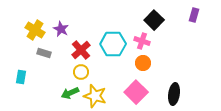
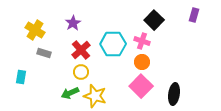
purple star: moved 12 px right, 6 px up; rotated 14 degrees clockwise
orange circle: moved 1 px left, 1 px up
pink square: moved 5 px right, 6 px up
